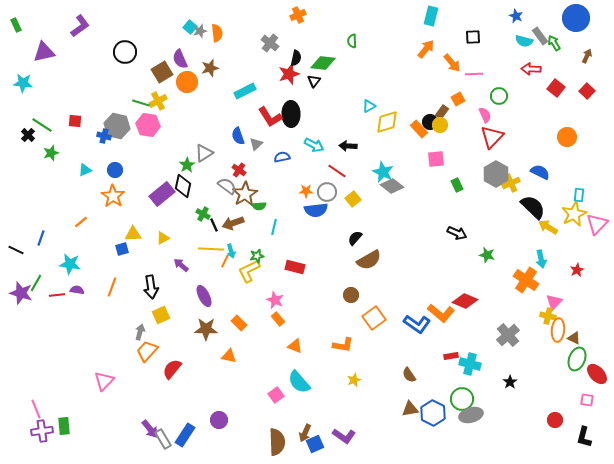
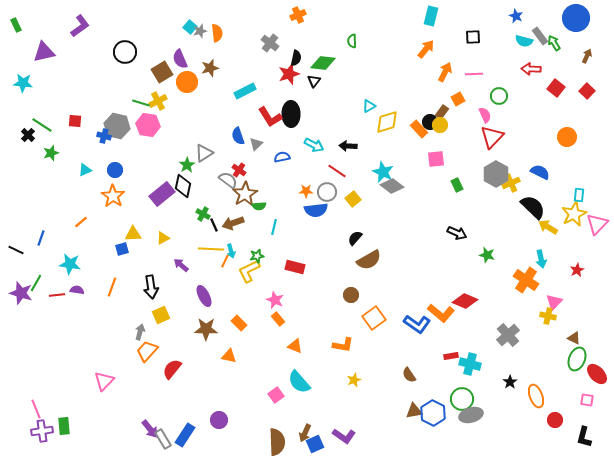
orange arrow at (452, 63): moved 7 px left, 9 px down; rotated 114 degrees counterclockwise
gray semicircle at (227, 186): moved 1 px right, 6 px up
orange ellipse at (558, 330): moved 22 px left, 66 px down; rotated 25 degrees counterclockwise
brown triangle at (410, 409): moved 4 px right, 2 px down
